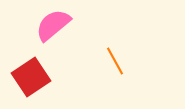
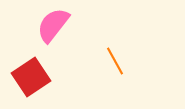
pink semicircle: rotated 12 degrees counterclockwise
